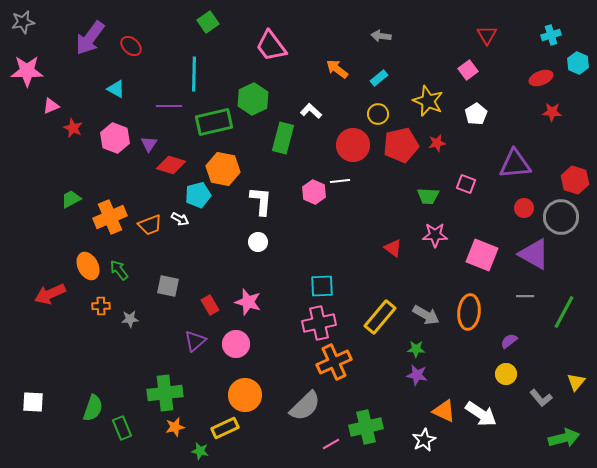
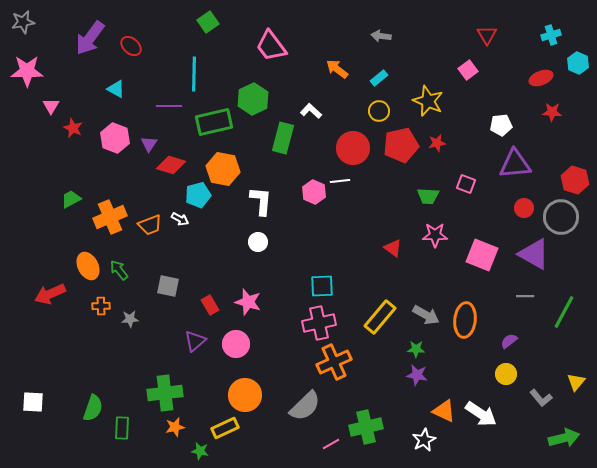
pink triangle at (51, 106): rotated 36 degrees counterclockwise
yellow circle at (378, 114): moved 1 px right, 3 px up
white pentagon at (476, 114): moved 25 px right, 11 px down; rotated 25 degrees clockwise
red circle at (353, 145): moved 3 px down
orange ellipse at (469, 312): moved 4 px left, 8 px down
green rectangle at (122, 428): rotated 25 degrees clockwise
